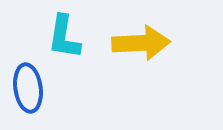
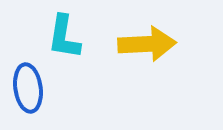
yellow arrow: moved 6 px right, 1 px down
